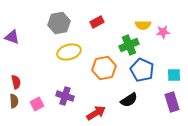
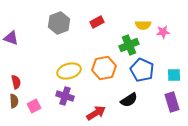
gray hexagon: rotated 10 degrees counterclockwise
purple triangle: moved 1 px left, 1 px down
yellow ellipse: moved 19 px down
pink square: moved 3 px left, 2 px down
